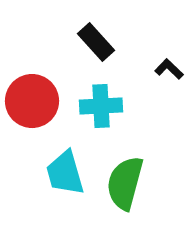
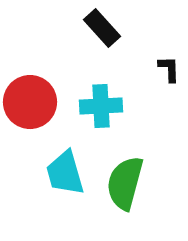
black rectangle: moved 6 px right, 14 px up
black L-shape: rotated 44 degrees clockwise
red circle: moved 2 px left, 1 px down
